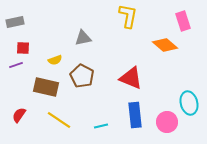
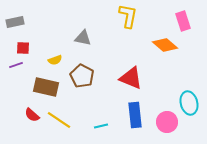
gray triangle: rotated 24 degrees clockwise
red semicircle: moved 13 px right; rotated 84 degrees counterclockwise
